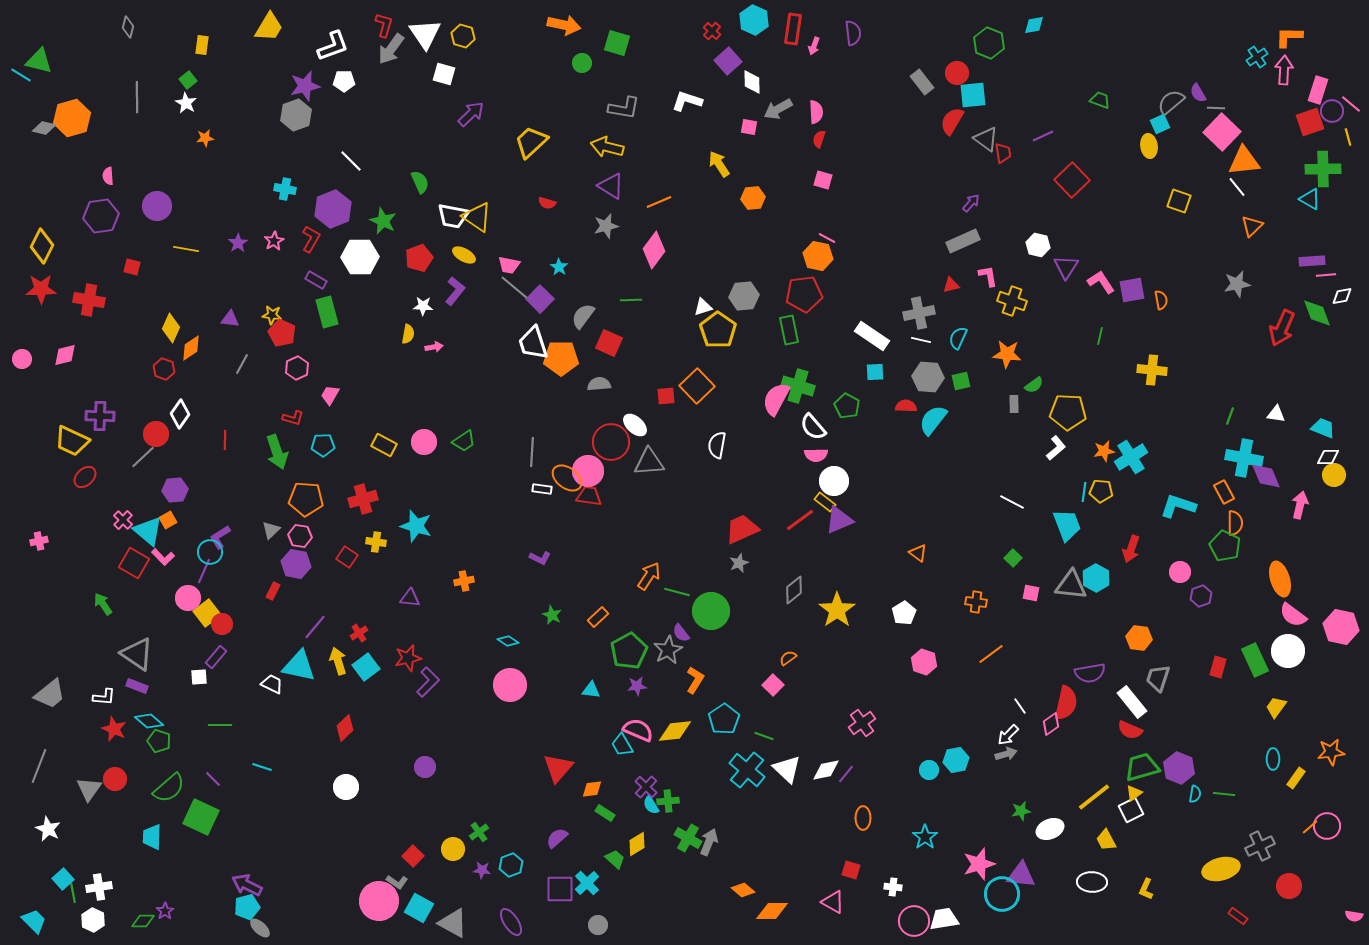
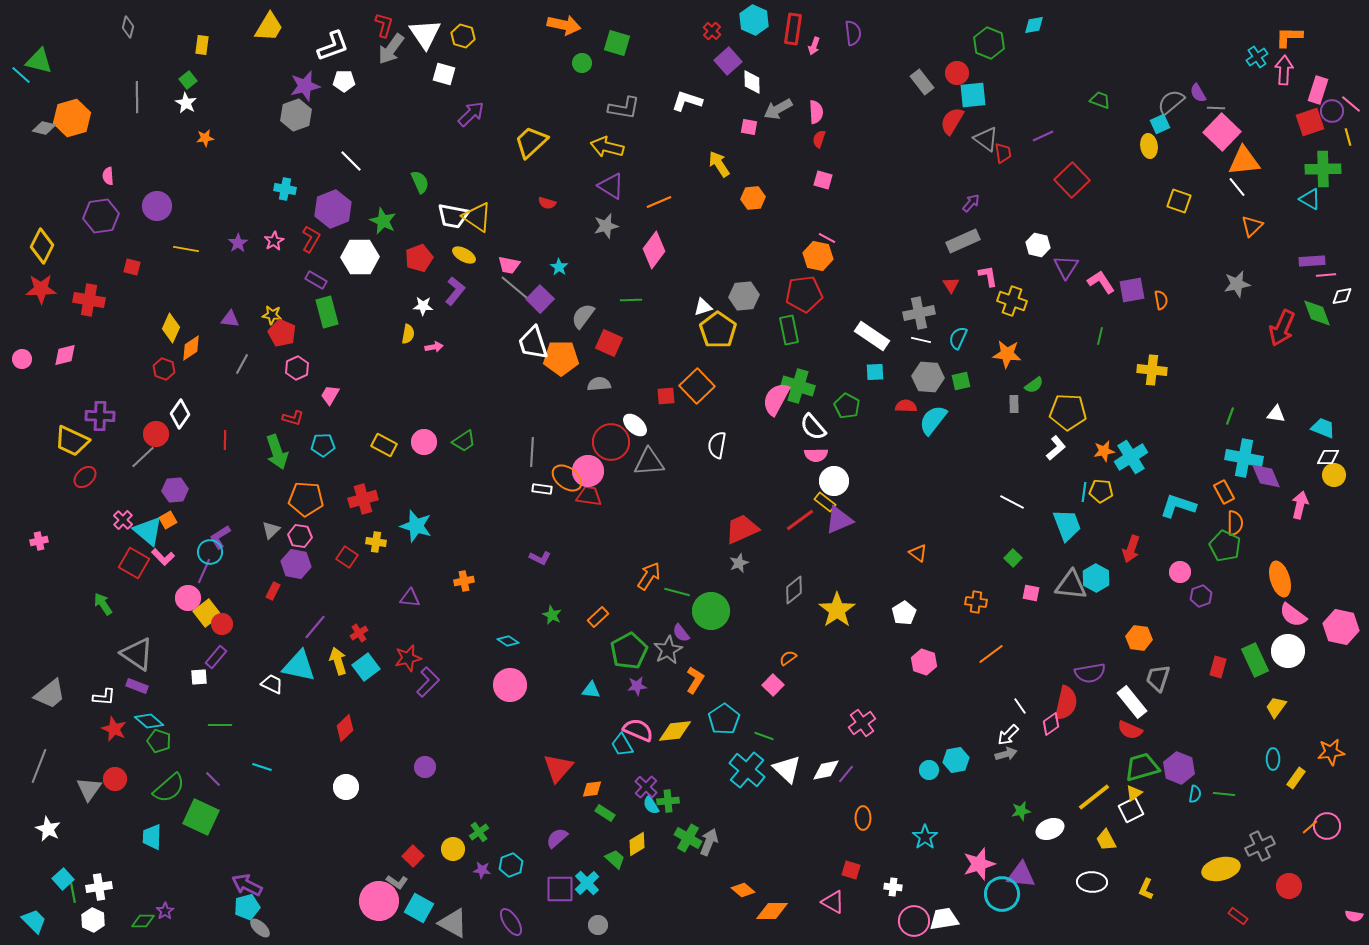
cyan line at (21, 75): rotated 10 degrees clockwise
red triangle at (951, 285): rotated 48 degrees counterclockwise
